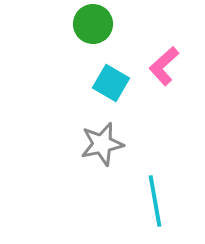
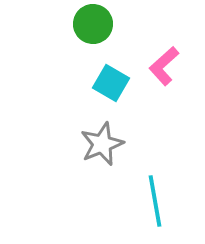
gray star: rotated 9 degrees counterclockwise
